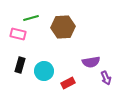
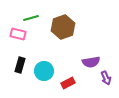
brown hexagon: rotated 15 degrees counterclockwise
